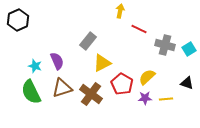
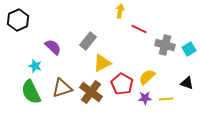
purple semicircle: moved 4 px left, 14 px up; rotated 24 degrees counterclockwise
brown cross: moved 2 px up
